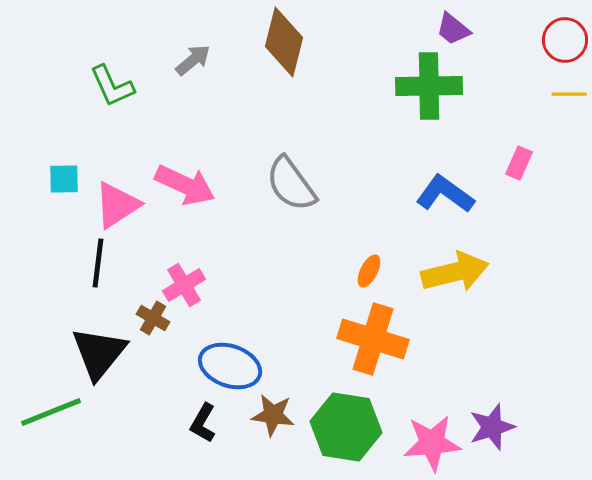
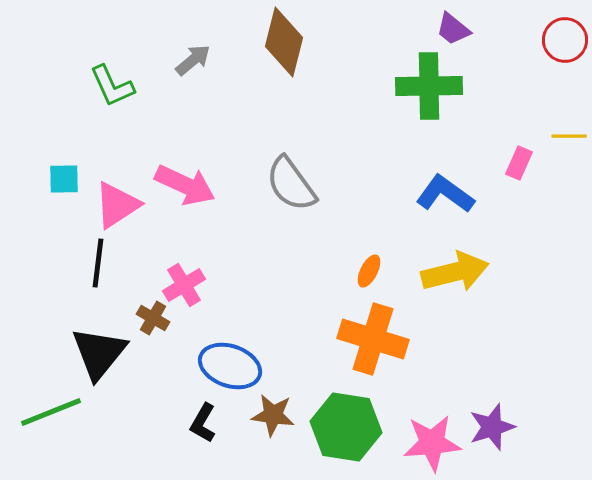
yellow line: moved 42 px down
